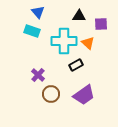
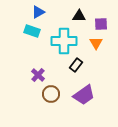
blue triangle: rotated 40 degrees clockwise
orange triangle: moved 8 px right; rotated 16 degrees clockwise
black rectangle: rotated 24 degrees counterclockwise
